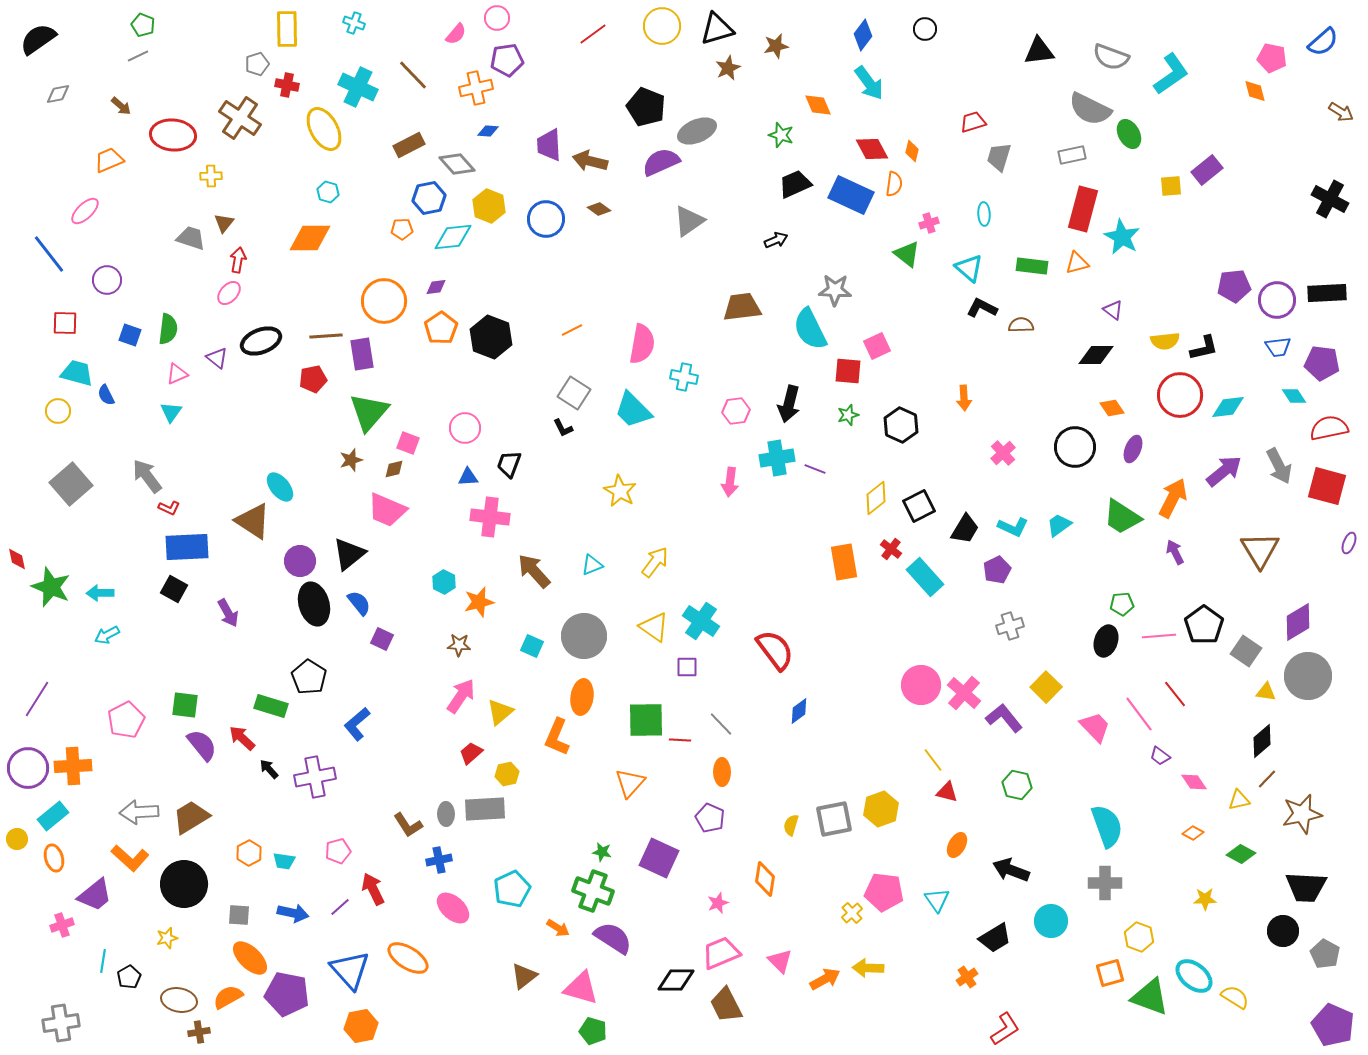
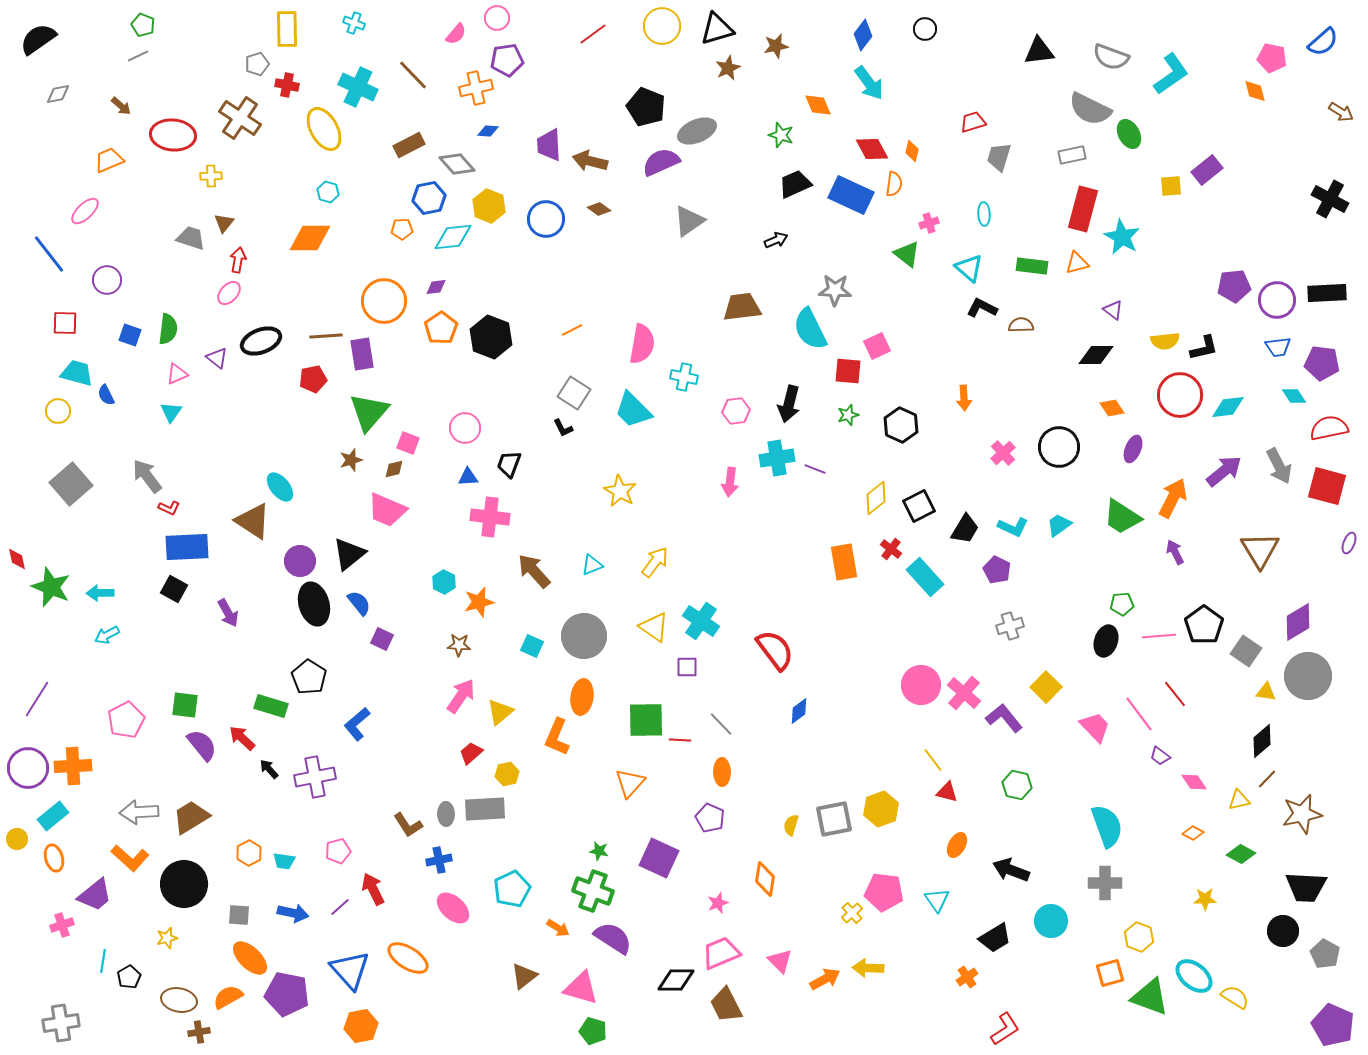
black circle at (1075, 447): moved 16 px left
purple pentagon at (997, 570): rotated 20 degrees counterclockwise
green star at (602, 852): moved 3 px left, 1 px up
